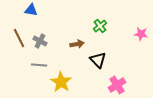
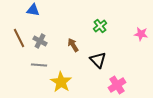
blue triangle: moved 2 px right
brown arrow: moved 4 px left, 1 px down; rotated 112 degrees counterclockwise
